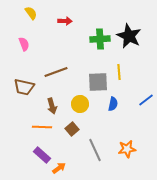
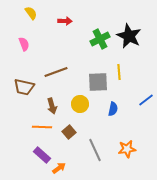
green cross: rotated 24 degrees counterclockwise
blue semicircle: moved 5 px down
brown square: moved 3 px left, 3 px down
